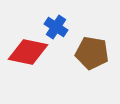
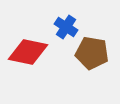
blue cross: moved 10 px right
